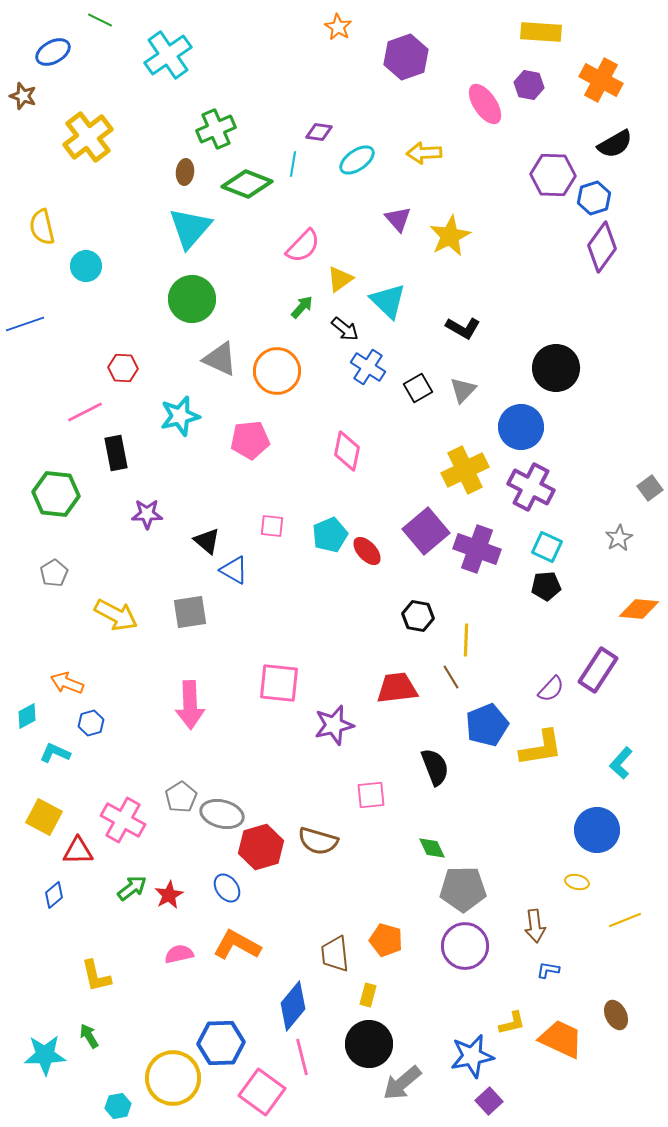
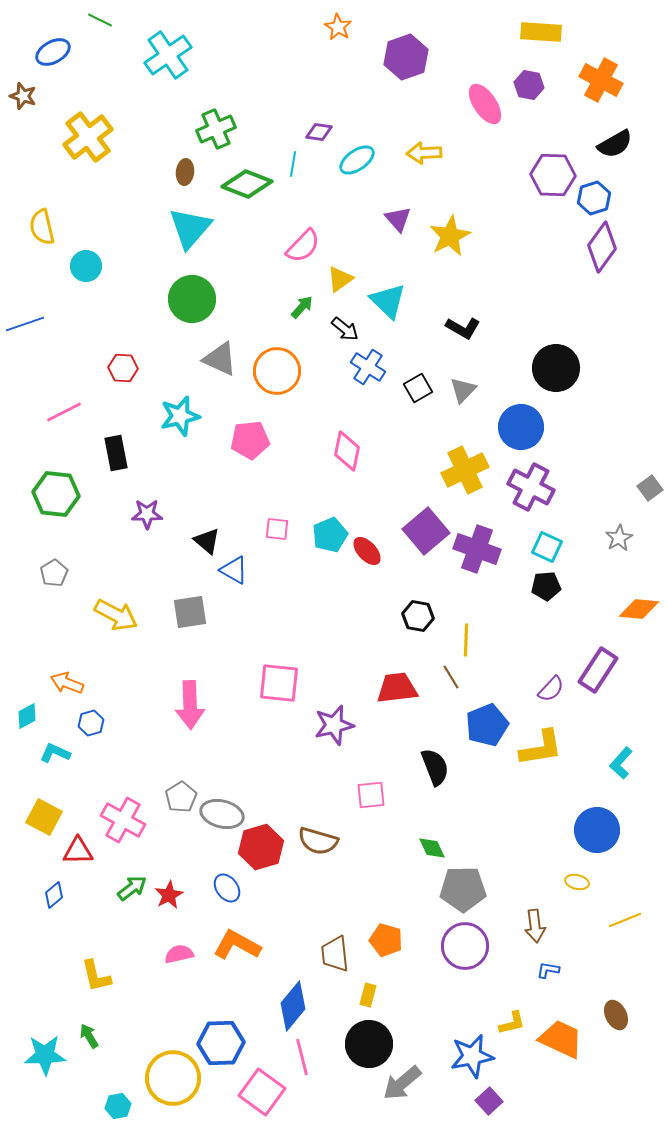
pink line at (85, 412): moved 21 px left
pink square at (272, 526): moved 5 px right, 3 px down
